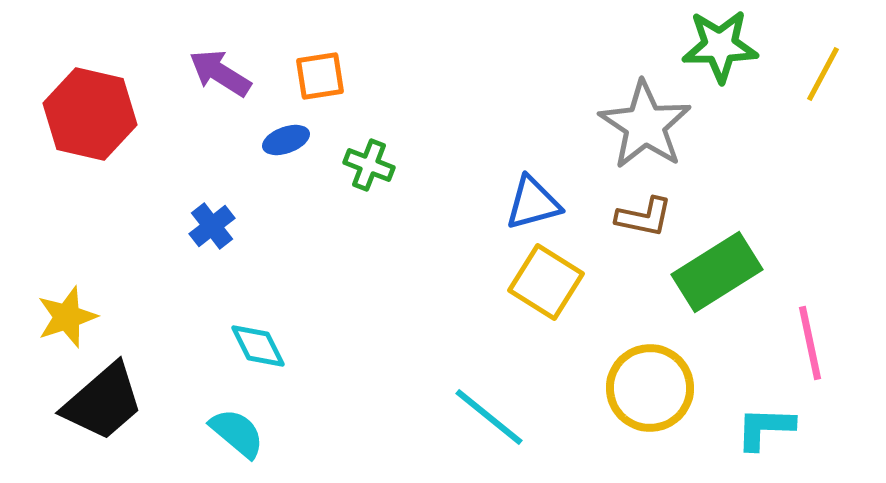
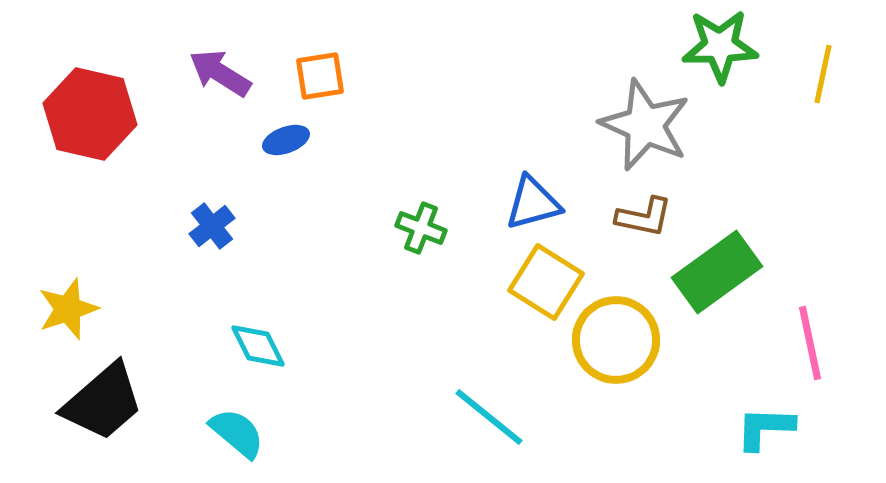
yellow line: rotated 16 degrees counterclockwise
gray star: rotated 10 degrees counterclockwise
green cross: moved 52 px right, 63 px down
green rectangle: rotated 4 degrees counterclockwise
yellow star: moved 1 px right, 8 px up
yellow circle: moved 34 px left, 48 px up
